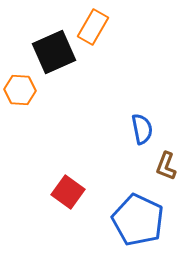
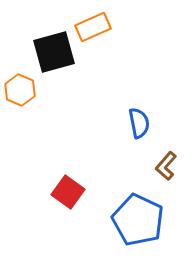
orange rectangle: rotated 36 degrees clockwise
black square: rotated 9 degrees clockwise
orange hexagon: rotated 20 degrees clockwise
blue semicircle: moved 3 px left, 6 px up
brown L-shape: rotated 20 degrees clockwise
